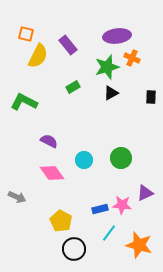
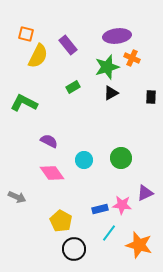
green L-shape: moved 1 px down
